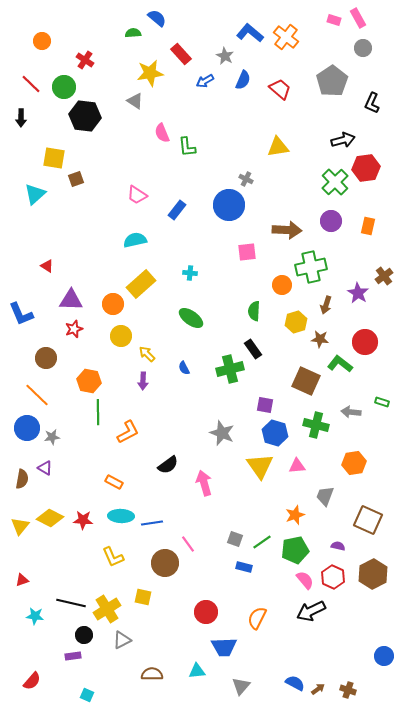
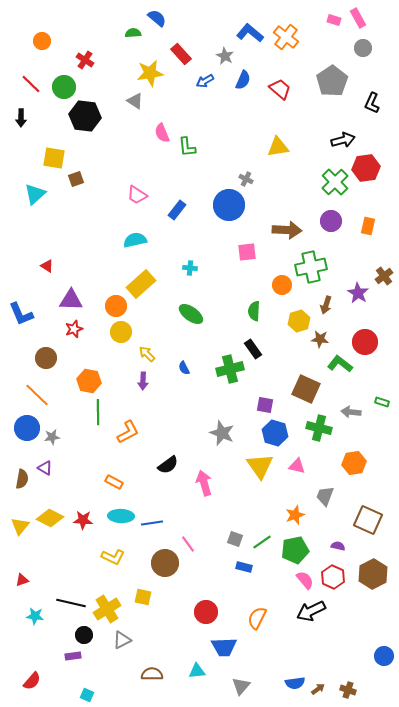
cyan cross at (190, 273): moved 5 px up
orange circle at (113, 304): moved 3 px right, 2 px down
green ellipse at (191, 318): moved 4 px up
yellow hexagon at (296, 322): moved 3 px right, 1 px up
yellow circle at (121, 336): moved 4 px up
brown square at (306, 381): moved 8 px down
green cross at (316, 425): moved 3 px right, 3 px down
pink triangle at (297, 466): rotated 18 degrees clockwise
yellow L-shape at (113, 557): rotated 40 degrees counterclockwise
blue semicircle at (295, 683): rotated 144 degrees clockwise
